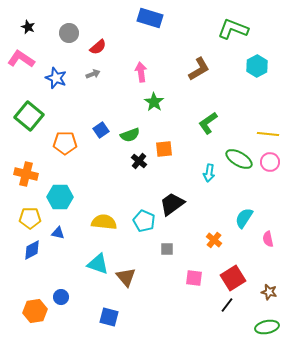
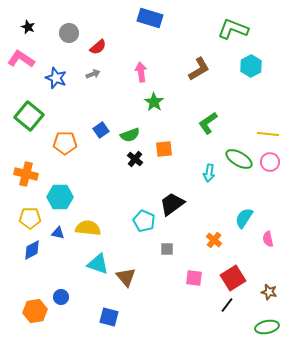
cyan hexagon at (257, 66): moved 6 px left
black cross at (139, 161): moved 4 px left, 2 px up
yellow semicircle at (104, 222): moved 16 px left, 6 px down
